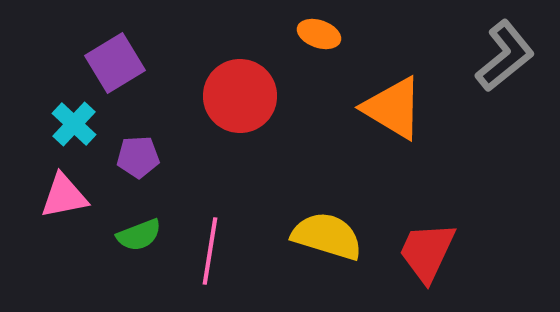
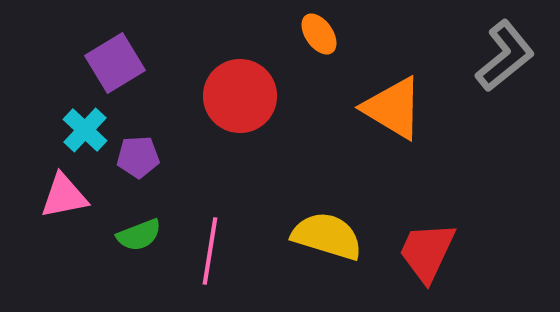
orange ellipse: rotated 36 degrees clockwise
cyan cross: moved 11 px right, 6 px down
